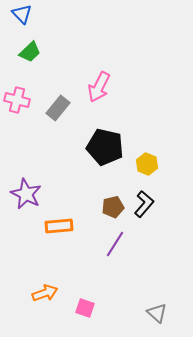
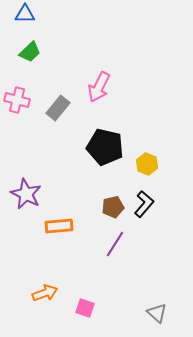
blue triangle: moved 3 px right; rotated 45 degrees counterclockwise
